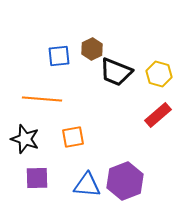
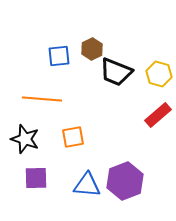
purple square: moved 1 px left
